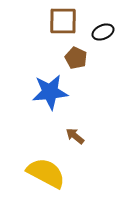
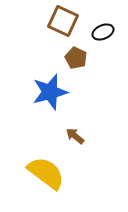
brown square: rotated 24 degrees clockwise
blue star: rotated 9 degrees counterclockwise
yellow semicircle: rotated 9 degrees clockwise
